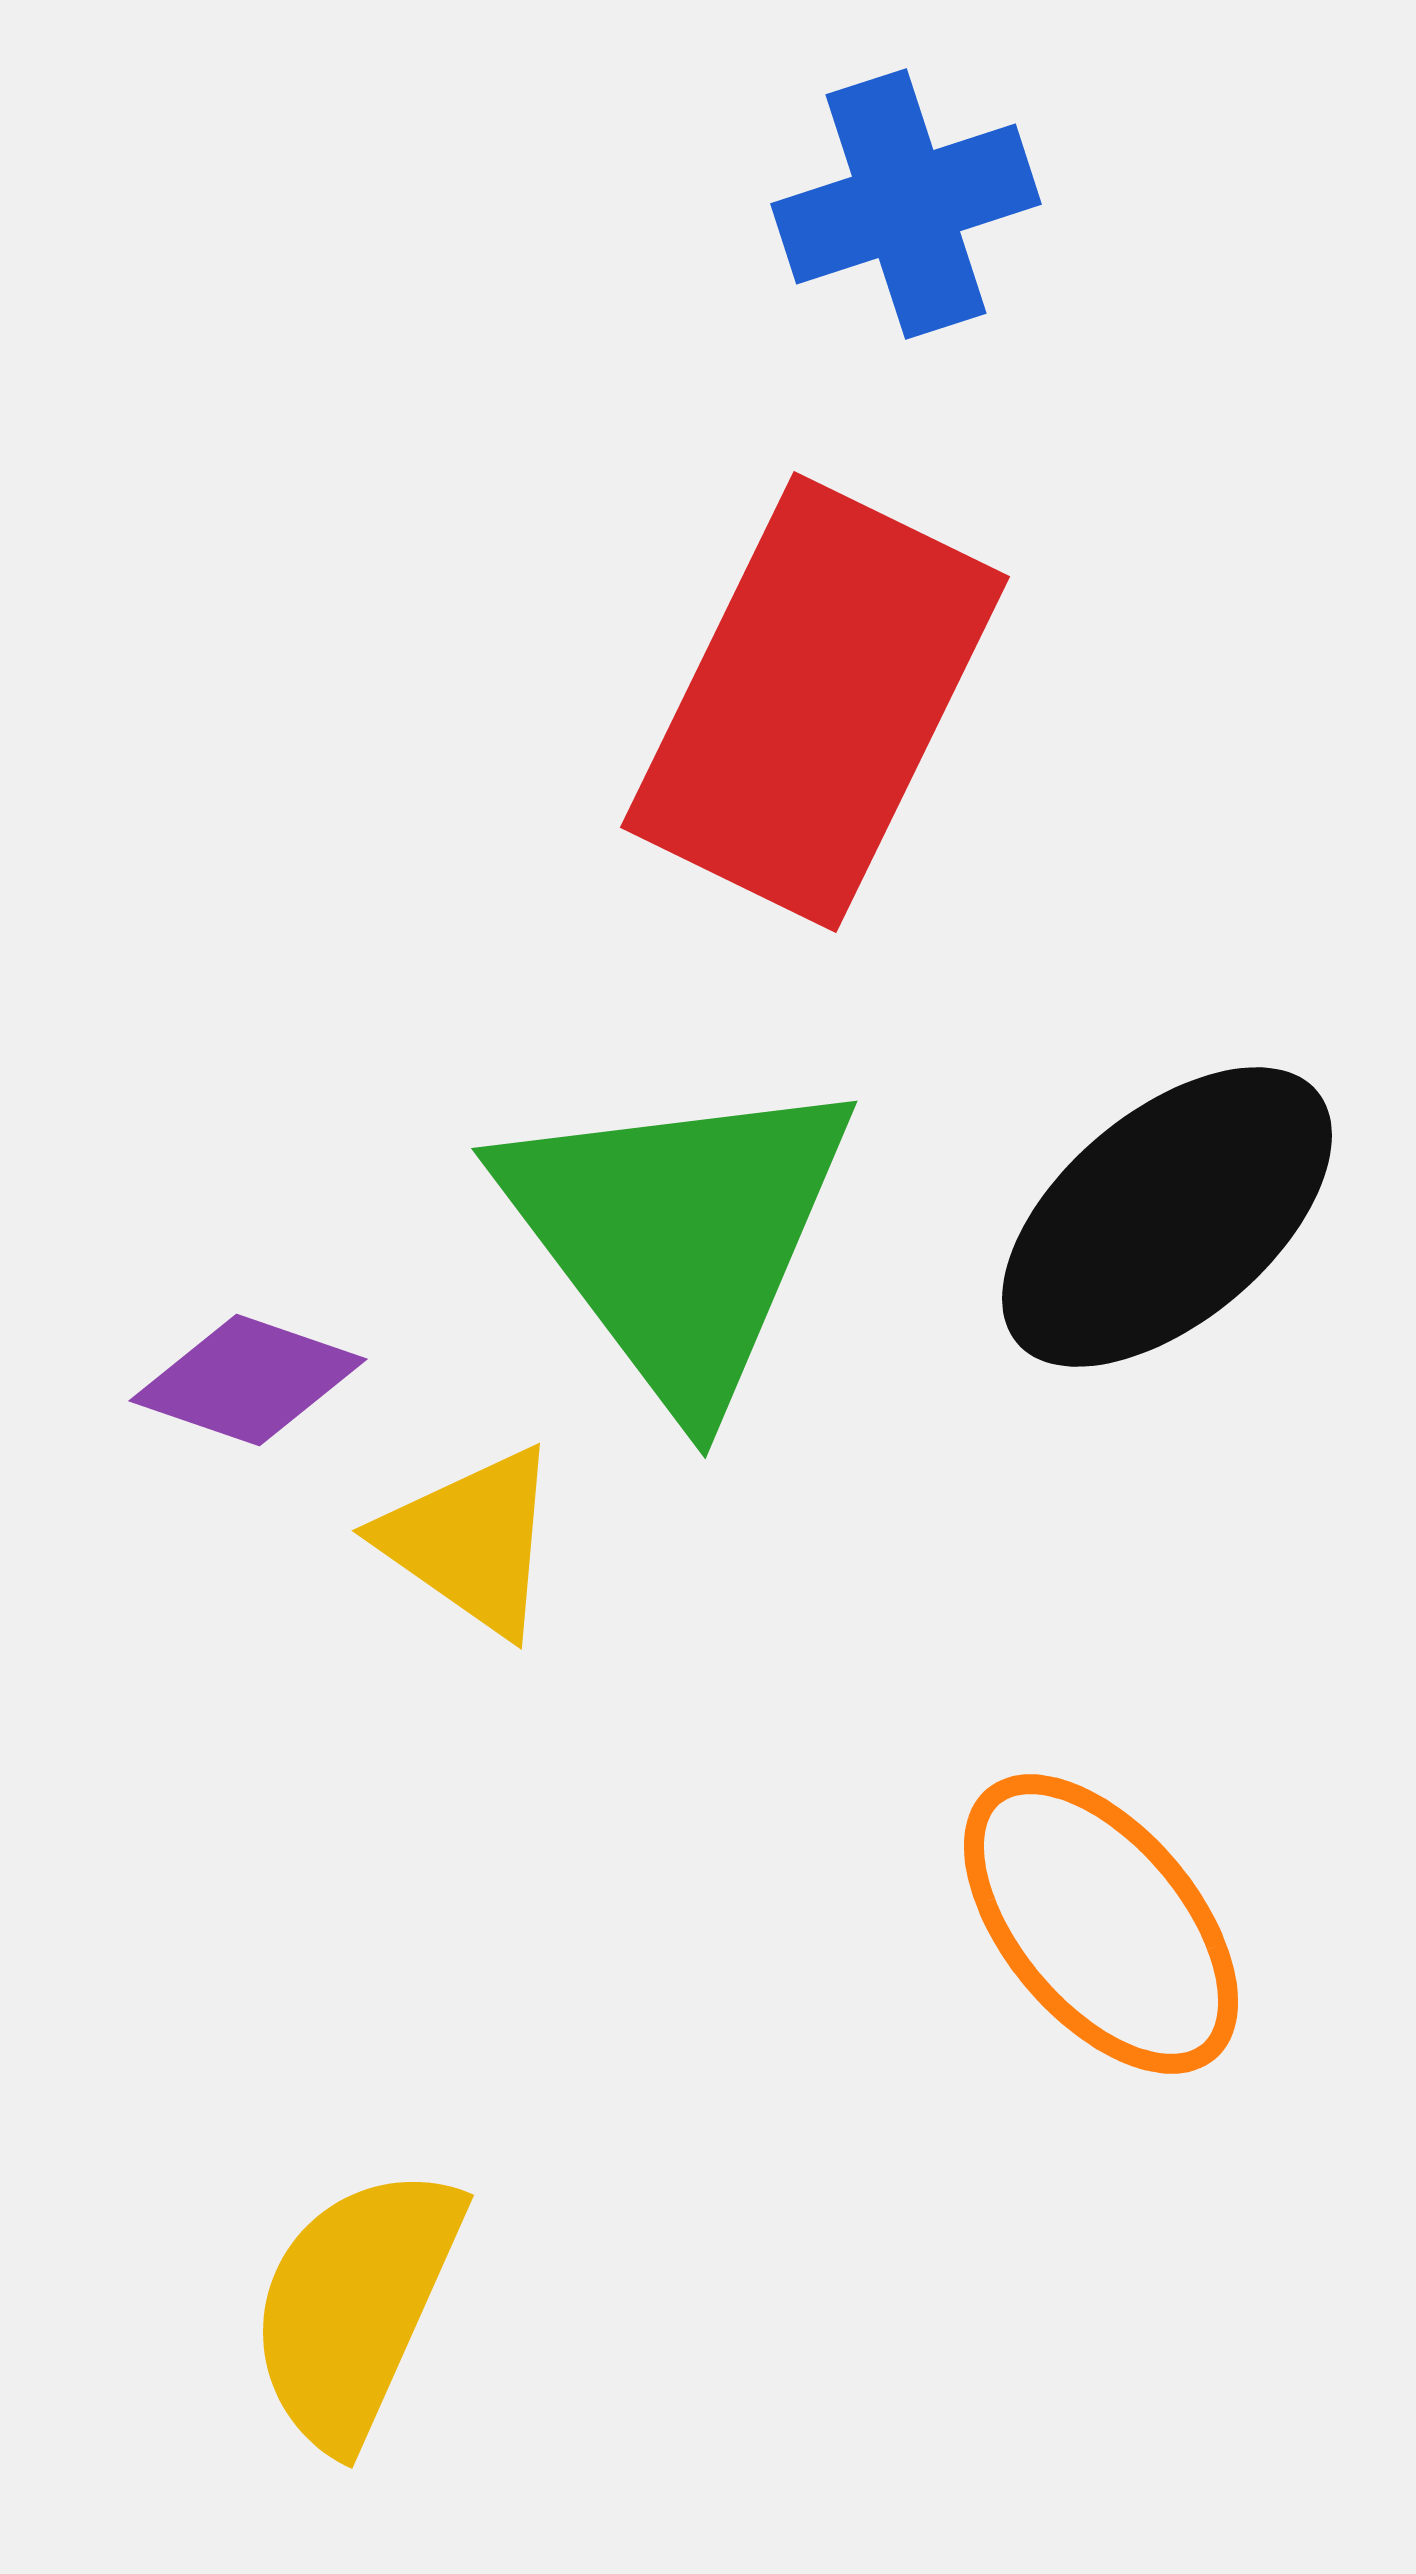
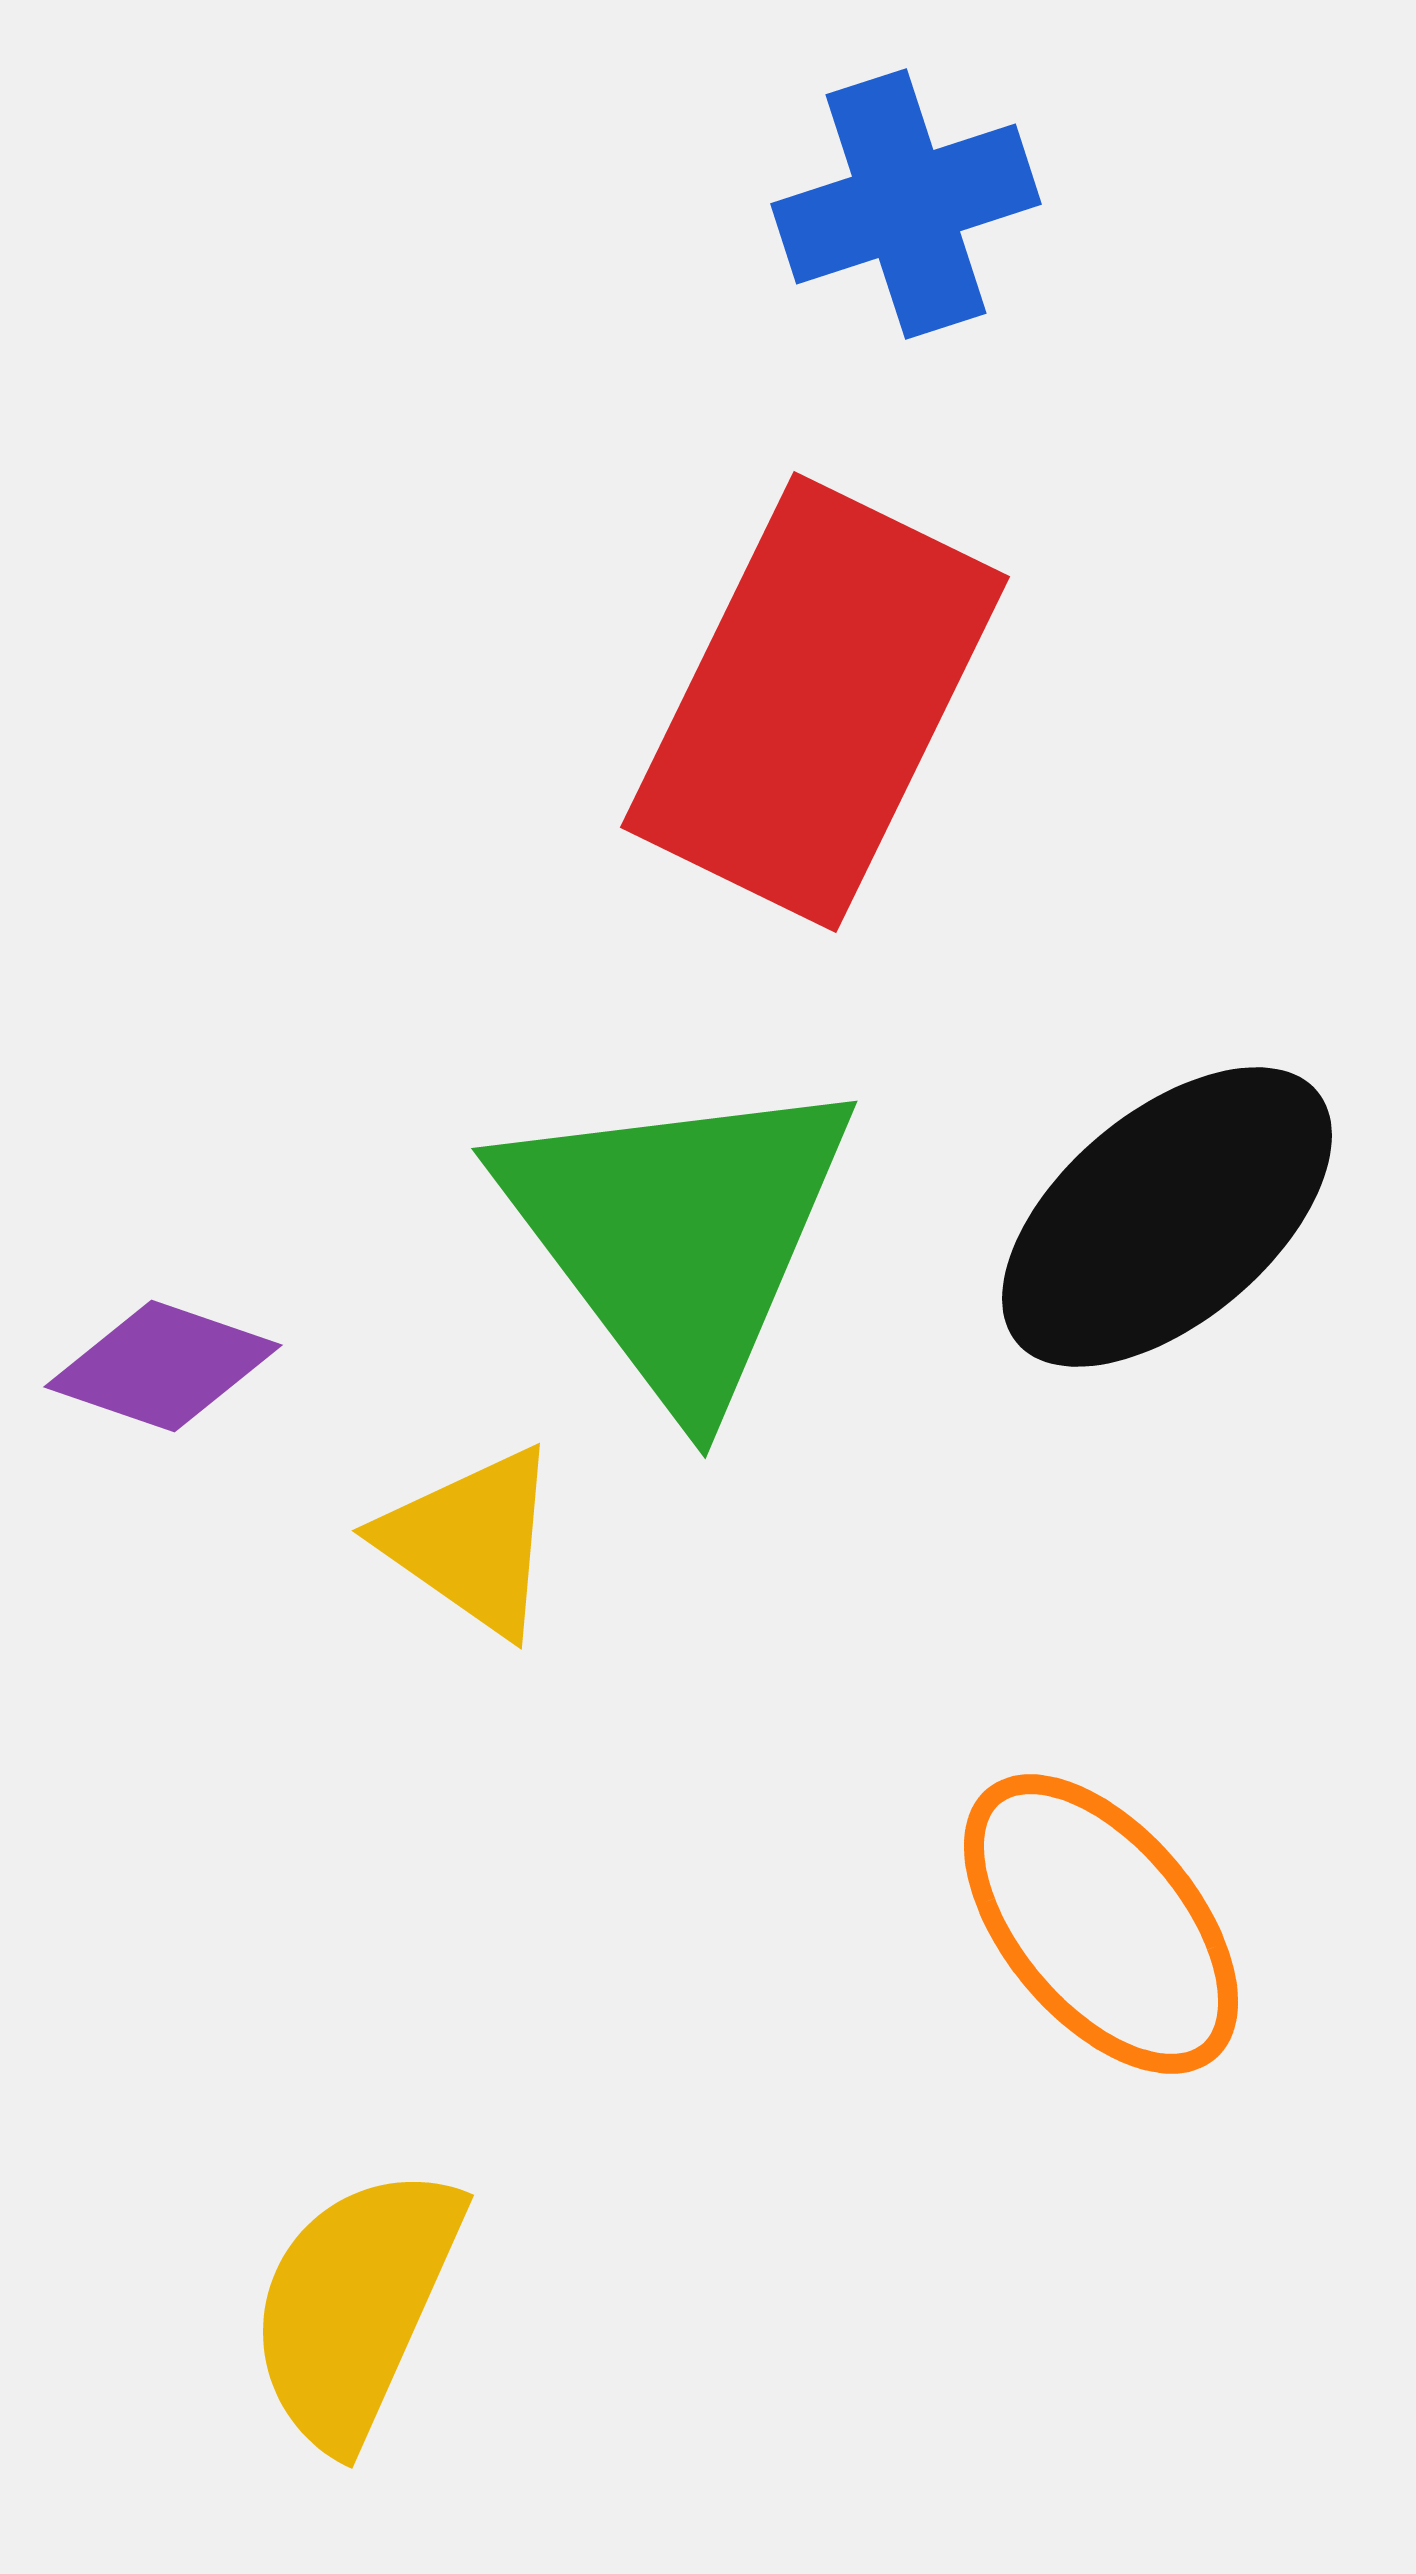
purple diamond: moved 85 px left, 14 px up
